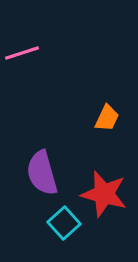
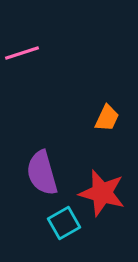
red star: moved 2 px left, 1 px up
cyan square: rotated 12 degrees clockwise
